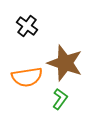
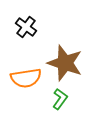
black cross: moved 1 px left, 1 px down
orange semicircle: moved 1 px left, 1 px down
